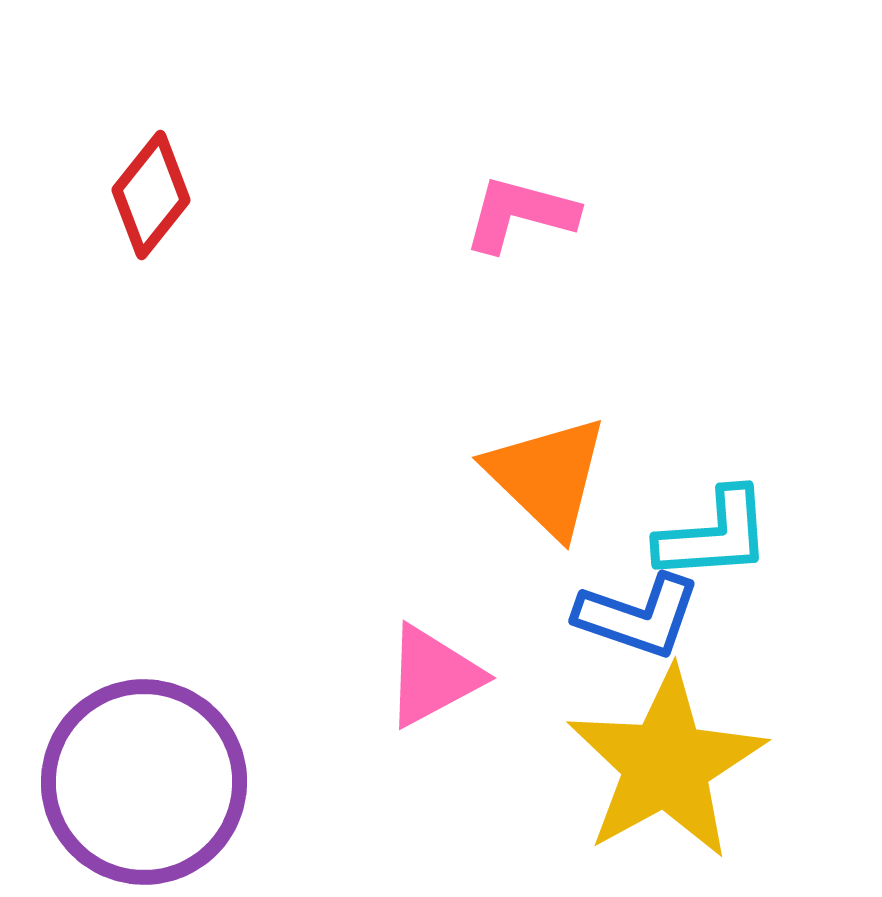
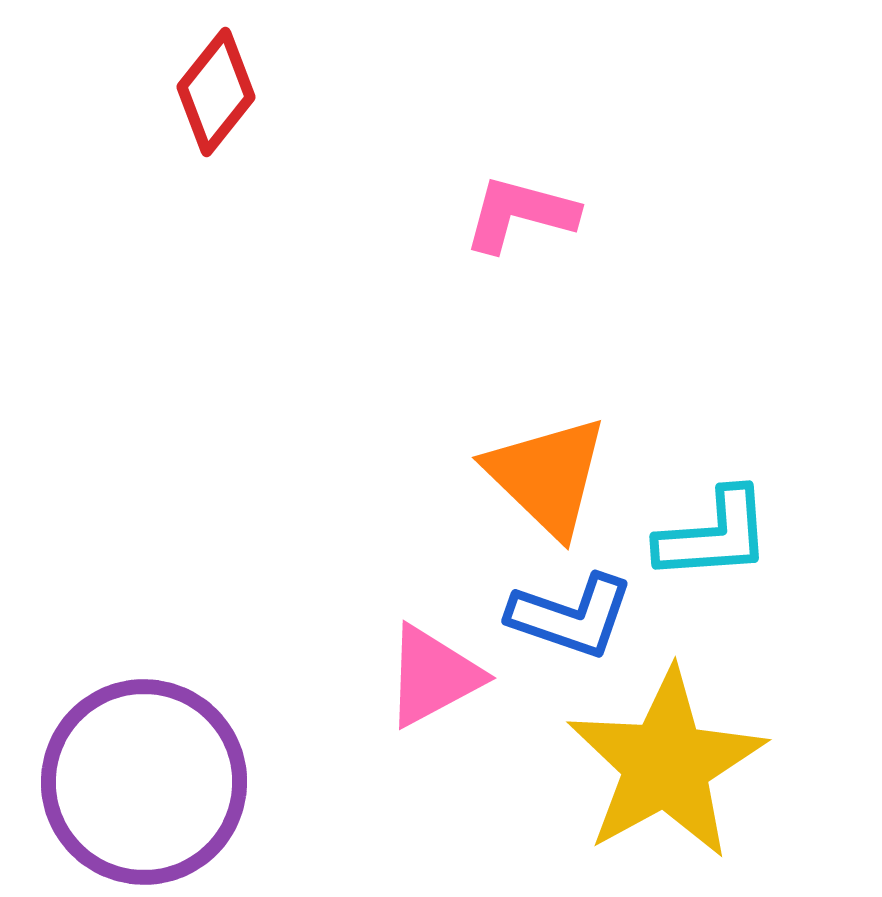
red diamond: moved 65 px right, 103 px up
blue L-shape: moved 67 px left
